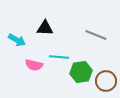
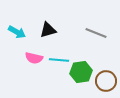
black triangle: moved 3 px right, 2 px down; rotated 18 degrees counterclockwise
gray line: moved 2 px up
cyan arrow: moved 8 px up
cyan line: moved 3 px down
pink semicircle: moved 7 px up
